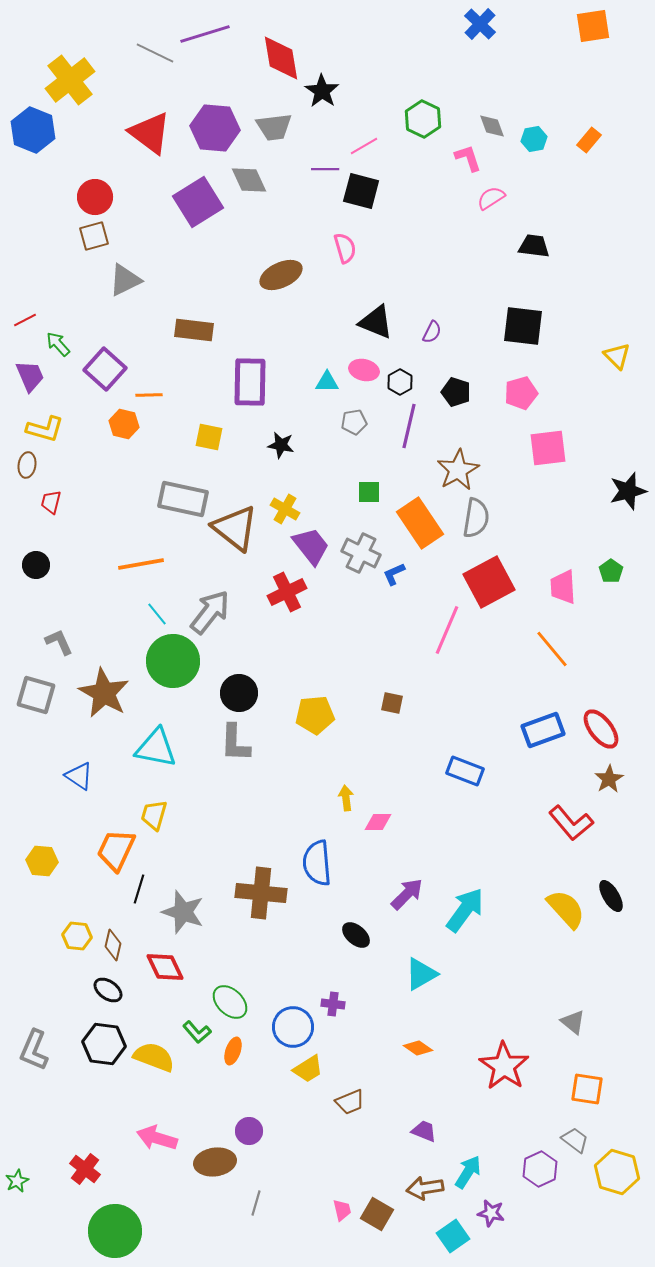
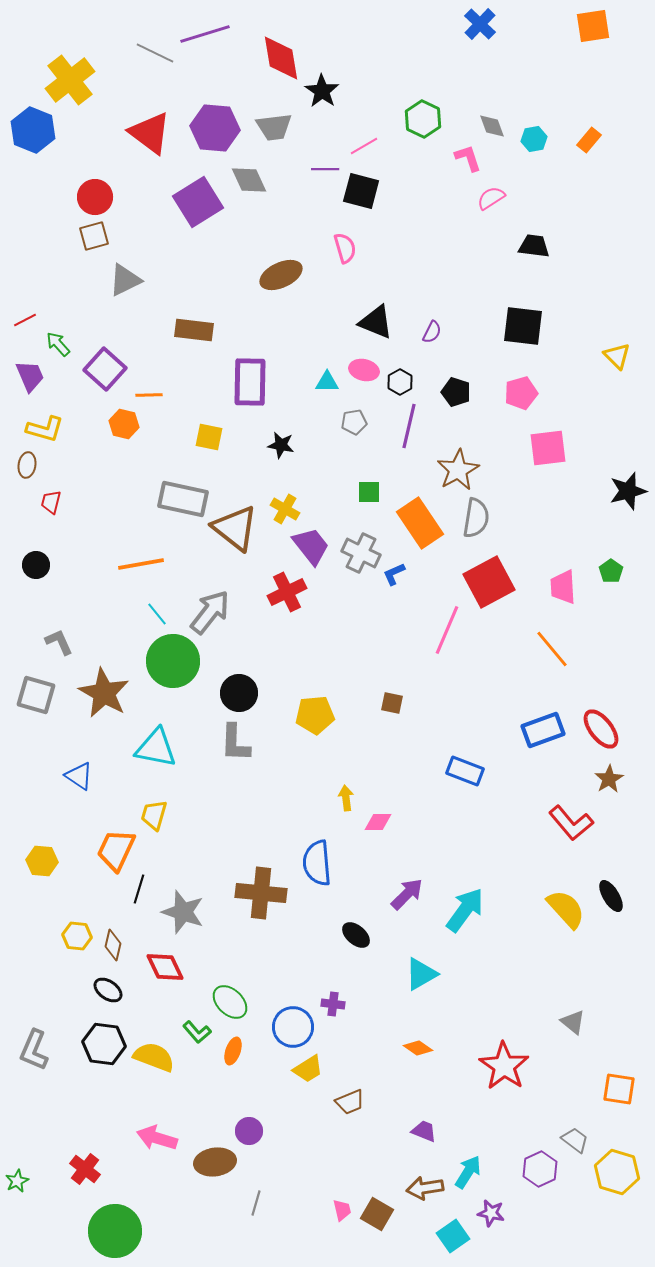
orange square at (587, 1089): moved 32 px right
